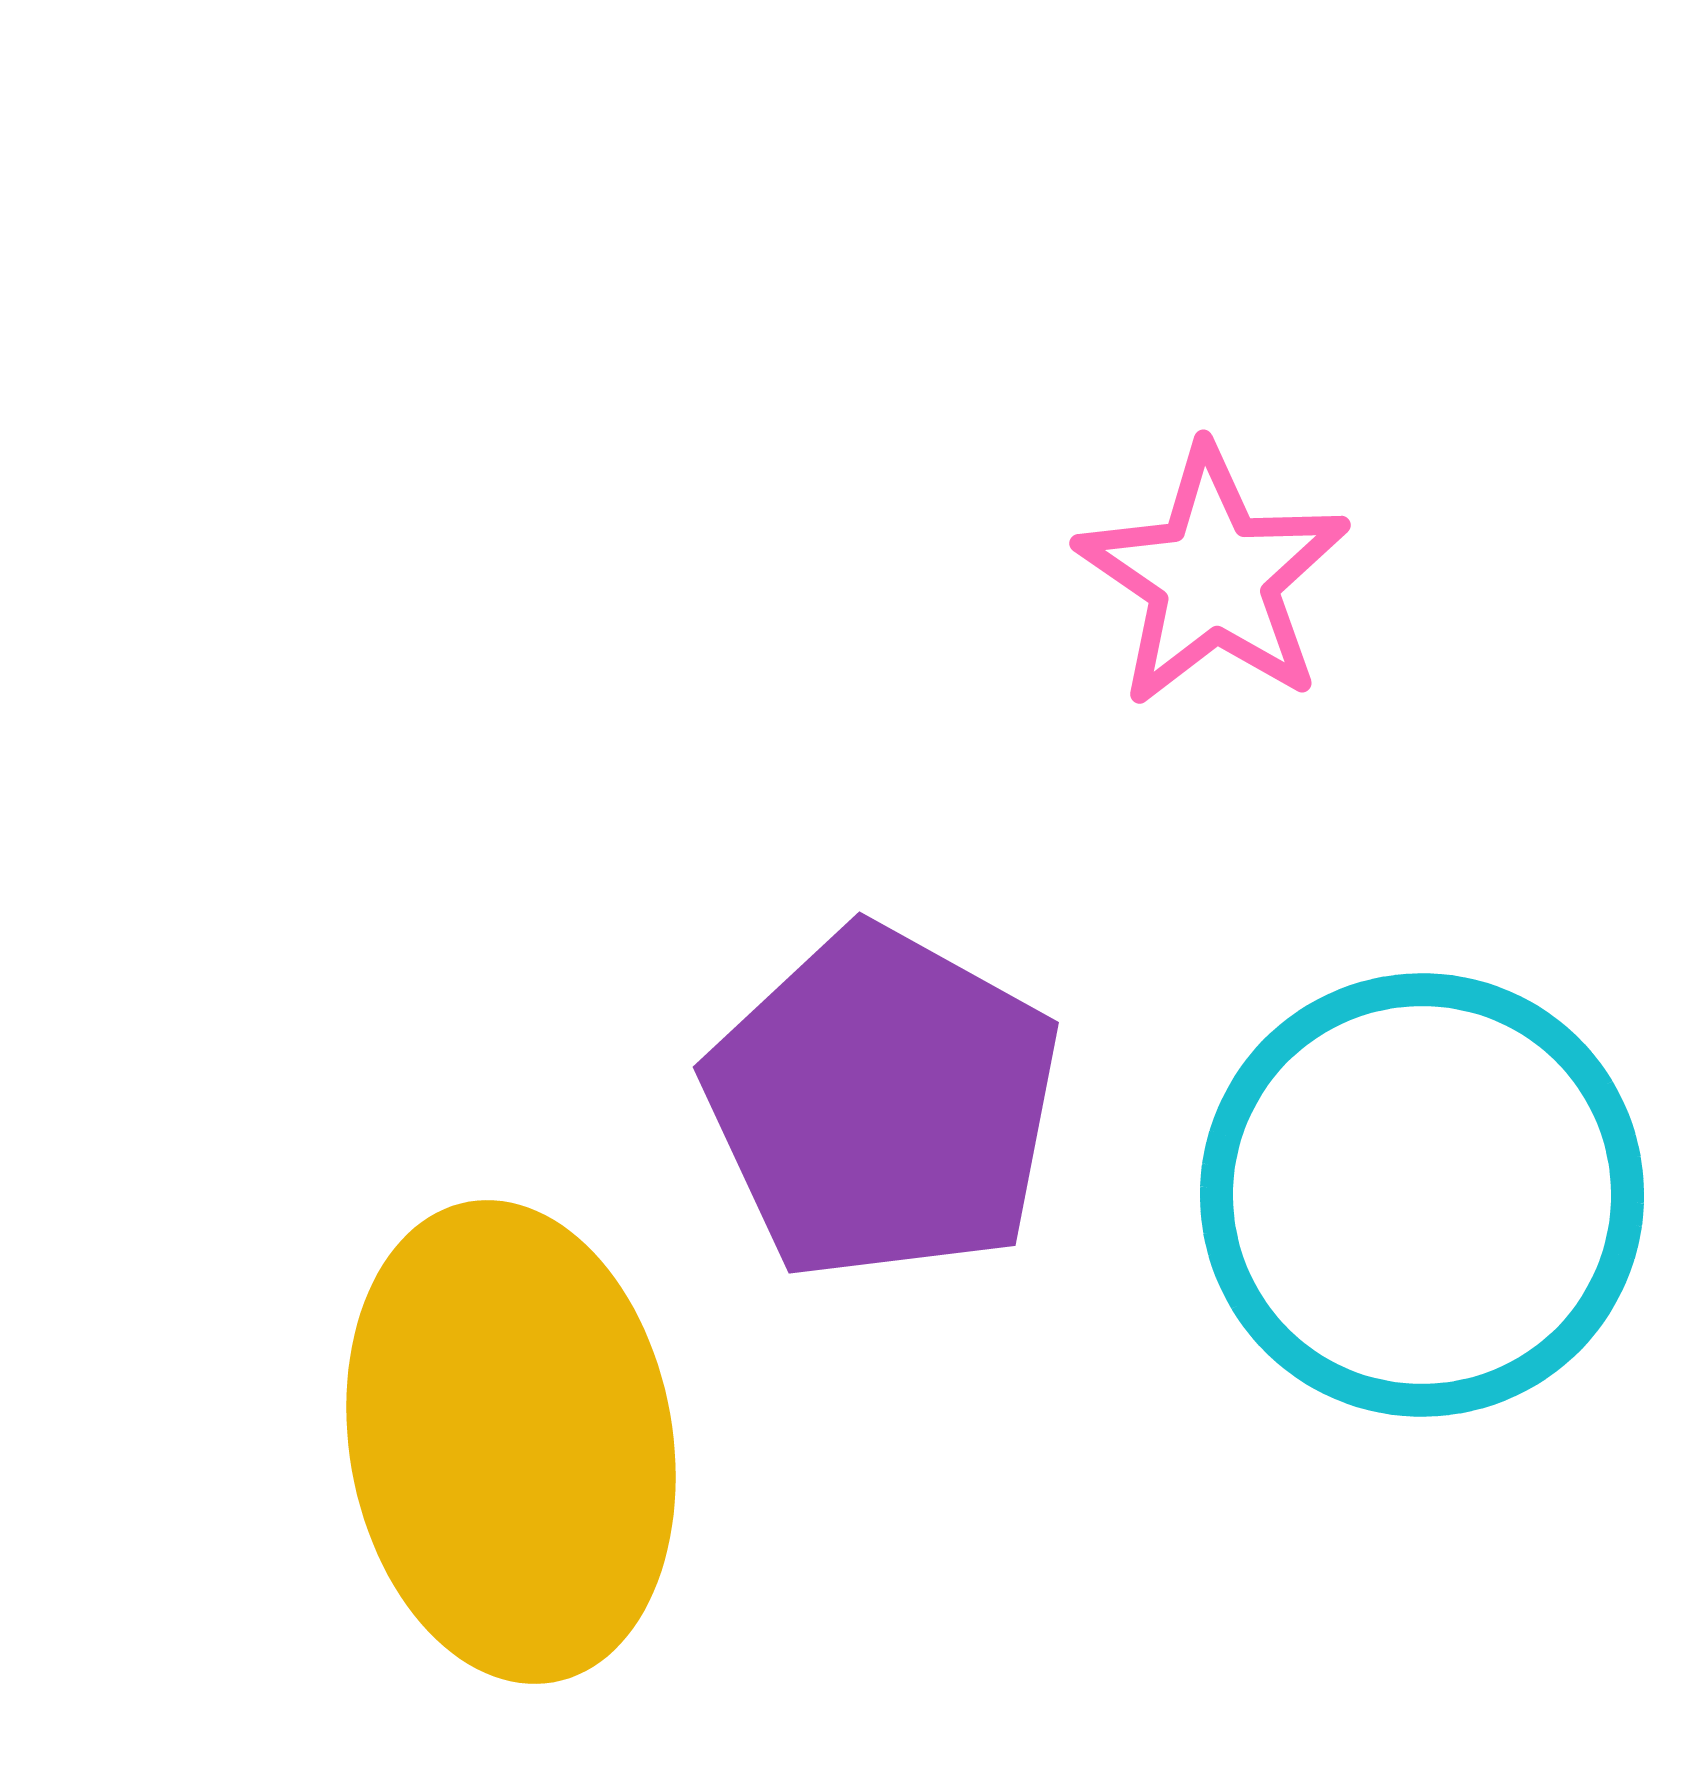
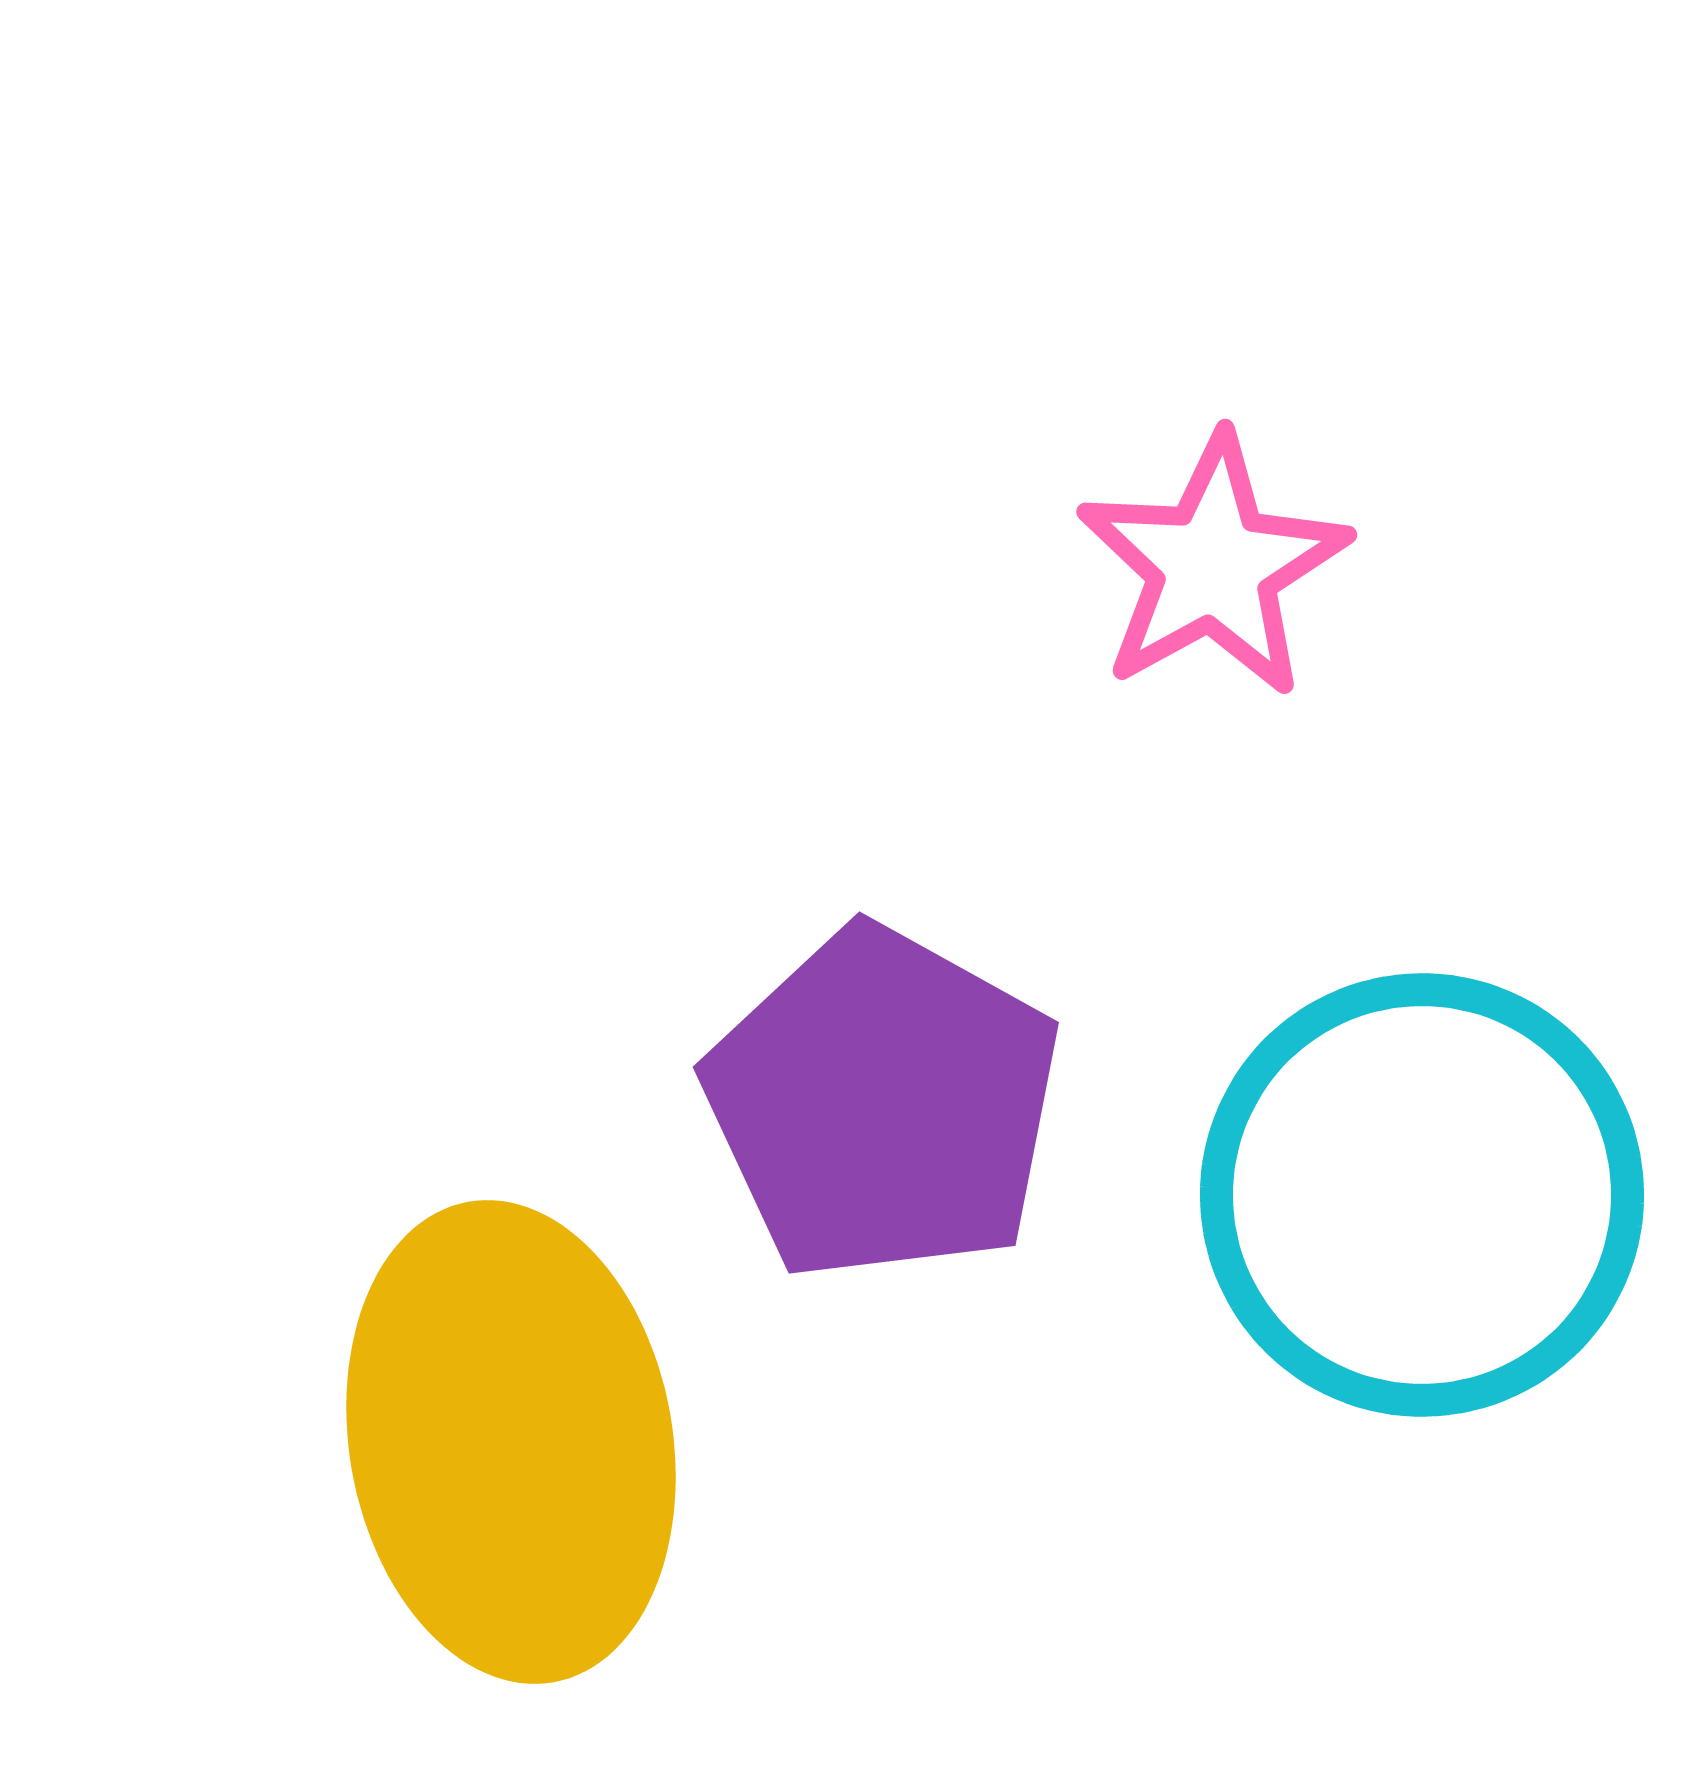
pink star: moved 11 px up; rotated 9 degrees clockwise
